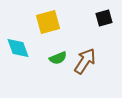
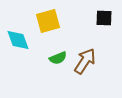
black square: rotated 18 degrees clockwise
yellow square: moved 1 px up
cyan diamond: moved 8 px up
